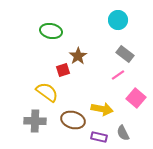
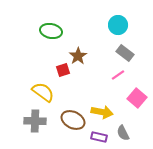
cyan circle: moved 5 px down
gray rectangle: moved 1 px up
yellow semicircle: moved 4 px left
pink square: moved 1 px right
yellow arrow: moved 3 px down
brown ellipse: rotated 10 degrees clockwise
